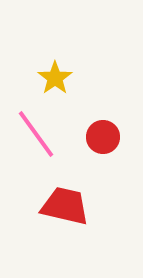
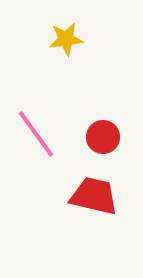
yellow star: moved 11 px right, 39 px up; rotated 28 degrees clockwise
red trapezoid: moved 29 px right, 10 px up
